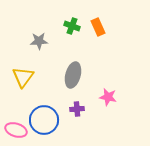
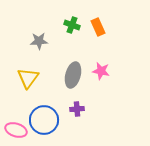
green cross: moved 1 px up
yellow triangle: moved 5 px right, 1 px down
pink star: moved 7 px left, 26 px up
